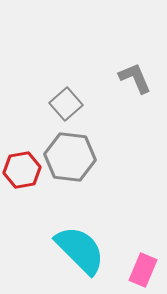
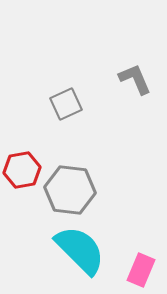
gray L-shape: moved 1 px down
gray square: rotated 16 degrees clockwise
gray hexagon: moved 33 px down
pink rectangle: moved 2 px left
